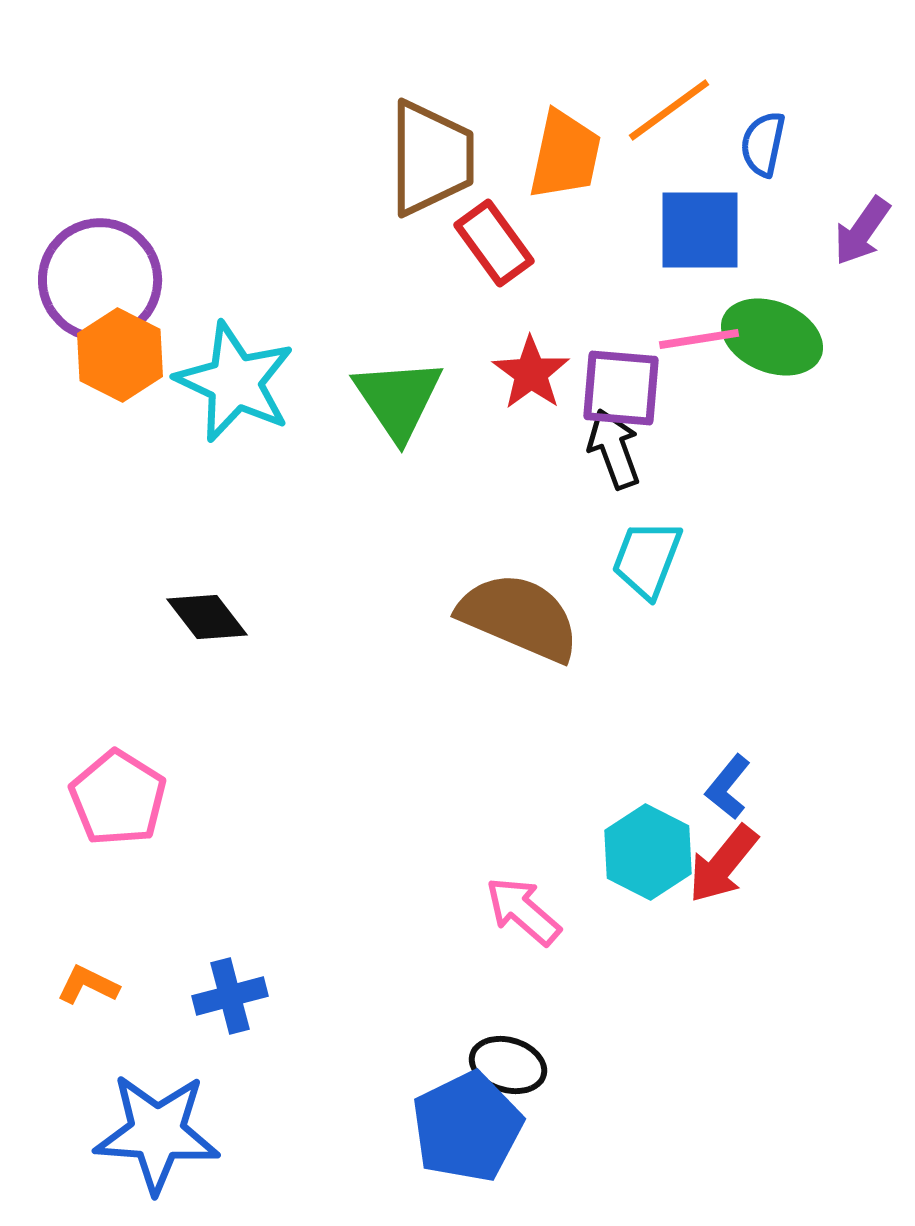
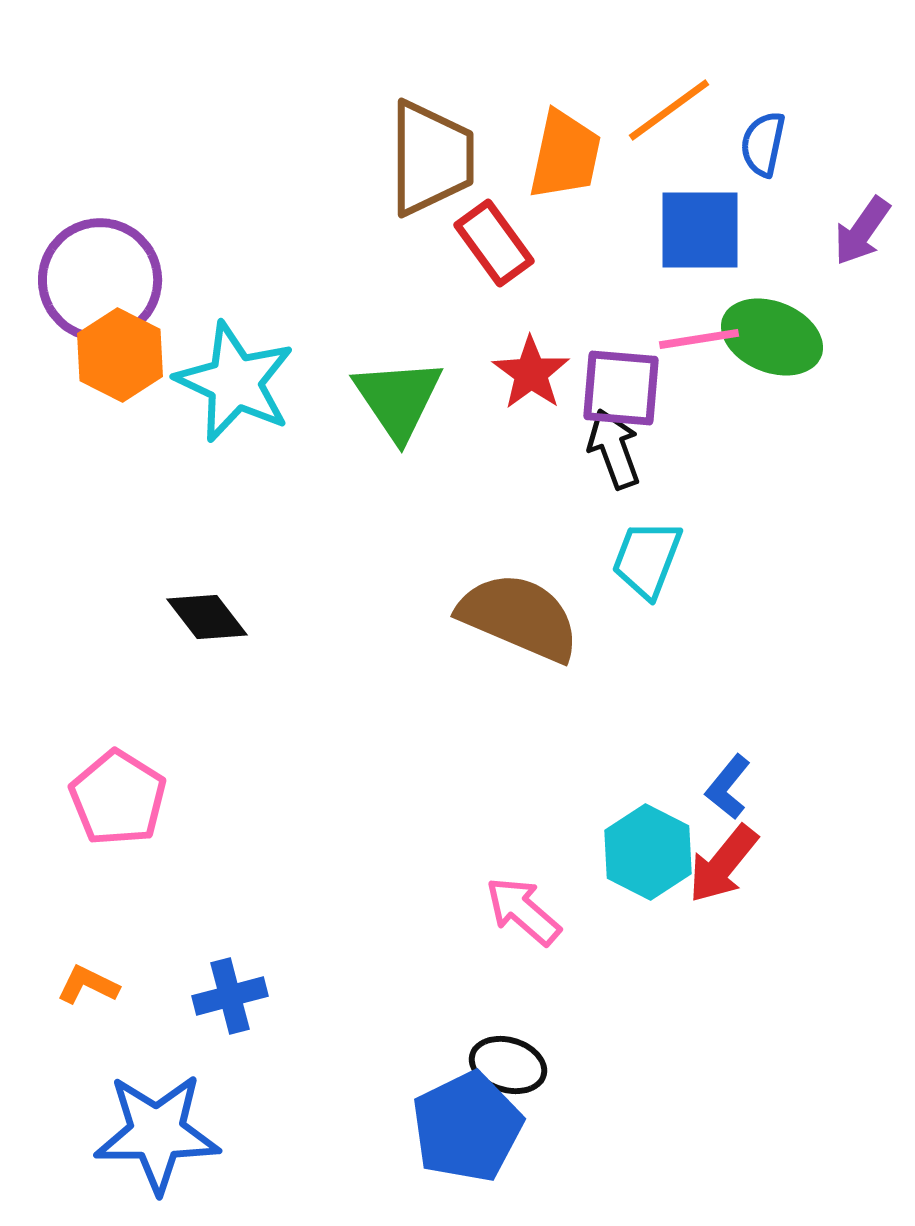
blue star: rotated 4 degrees counterclockwise
